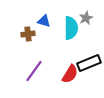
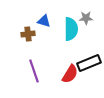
gray star: rotated 24 degrees clockwise
cyan semicircle: moved 1 px down
purple line: rotated 55 degrees counterclockwise
